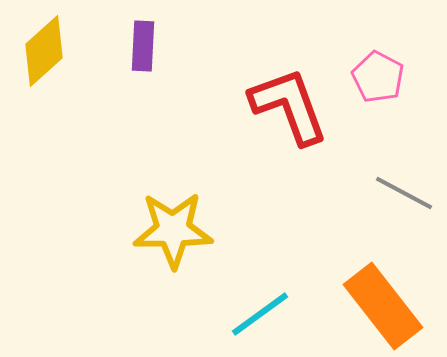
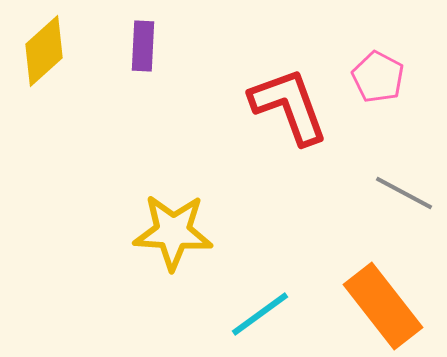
yellow star: moved 2 px down; rotated 4 degrees clockwise
